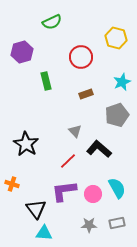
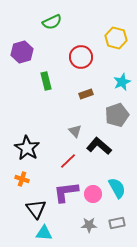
black star: moved 1 px right, 4 px down
black L-shape: moved 3 px up
orange cross: moved 10 px right, 5 px up
purple L-shape: moved 2 px right, 1 px down
